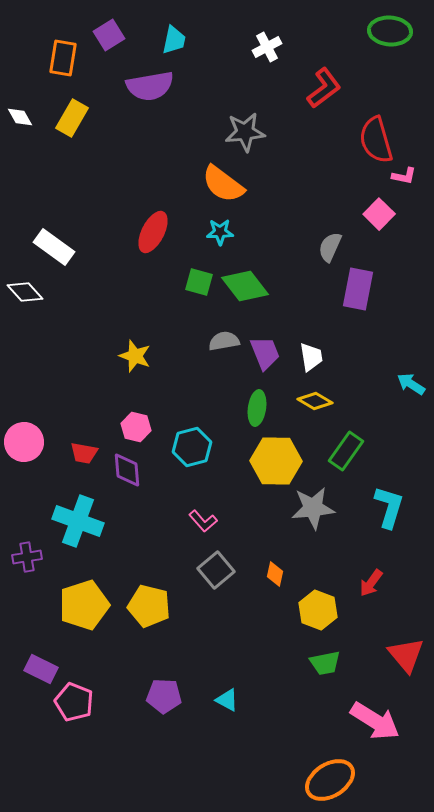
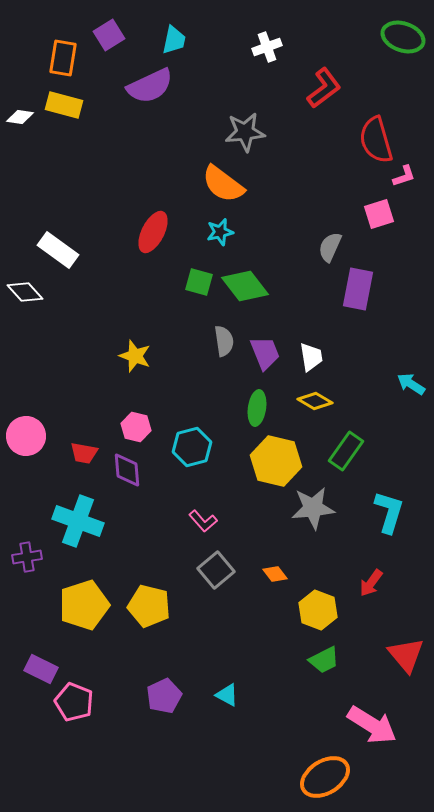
green ellipse at (390, 31): moved 13 px right, 6 px down; rotated 15 degrees clockwise
white cross at (267, 47): rotated 8 degrees clockwise
purple semicircle at (150, 86): rotated 15 degrees counterclockwise
white diamond at (20, 117): rotated 52 degrees counterclockwise
yellow rectangle at (72, 118): moved 8 px left, 13 px up; rotated 75 degrees clockwise
pink L-shape at (404, 176): rotated 30 degrees counterclockwise
pink square at (379, 214): rotated 28 degrees clockwise
cyan star at (220, 232): rotated 12 degrees counterclockwise
white rectangle at (54, 247): moved 4 px right, 3 px down
gray semicircle at (224, 341): rotated 92 degrees clockwise
pink circle at (24, 442): moved 2 px right, 6 px up
yellow hexagon at (276, 461): rotated 12 degrees clockwise
cyan L-shape at (389, 507): moved 5 px down
orange diamond at (275, 574): rotated 50 degrees counterclockwise
green trapezoid at (325, 663): moved 1 px left, 3 px up; rotated 16 degrees counterclockwise
purple pentagon at (164, 696): rotated 28 degrees counterclockwise
cyan triangle at (227, 700): moved 5 px up
pink arrow at (375, 721): moved 3 px left, 4 px down
orange ellipse at (330, 780): moved 5 px left, 3 px up
